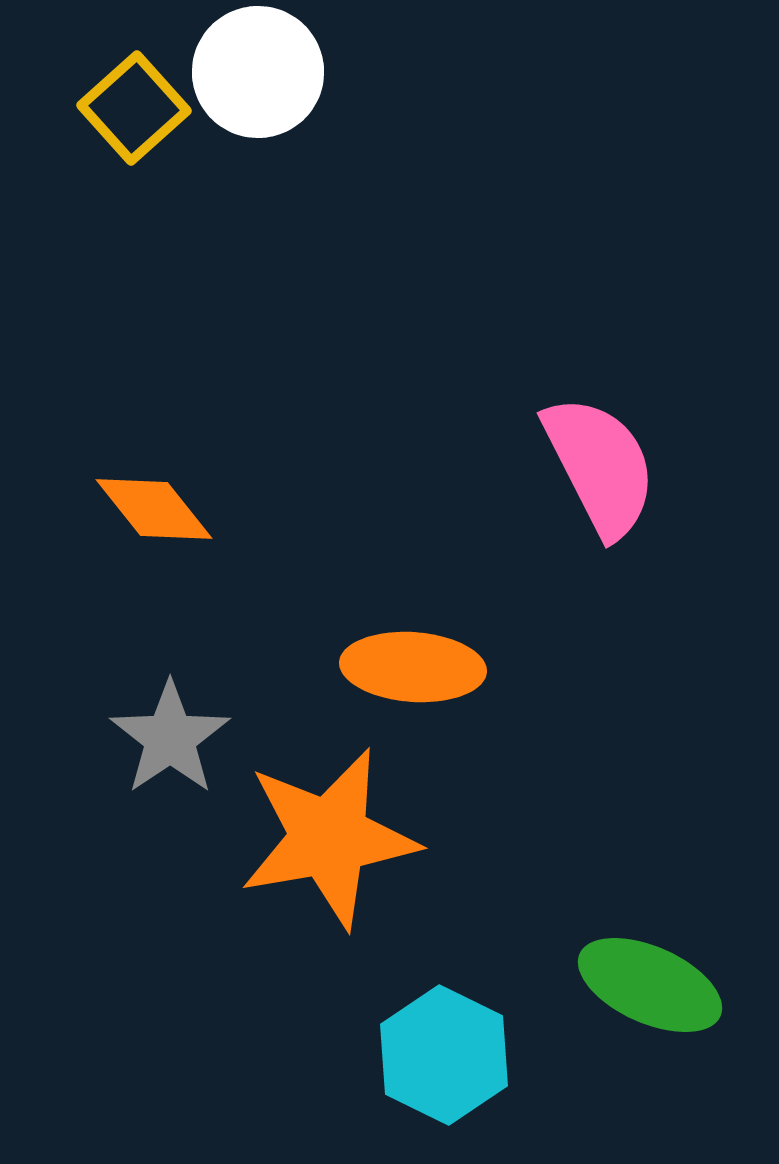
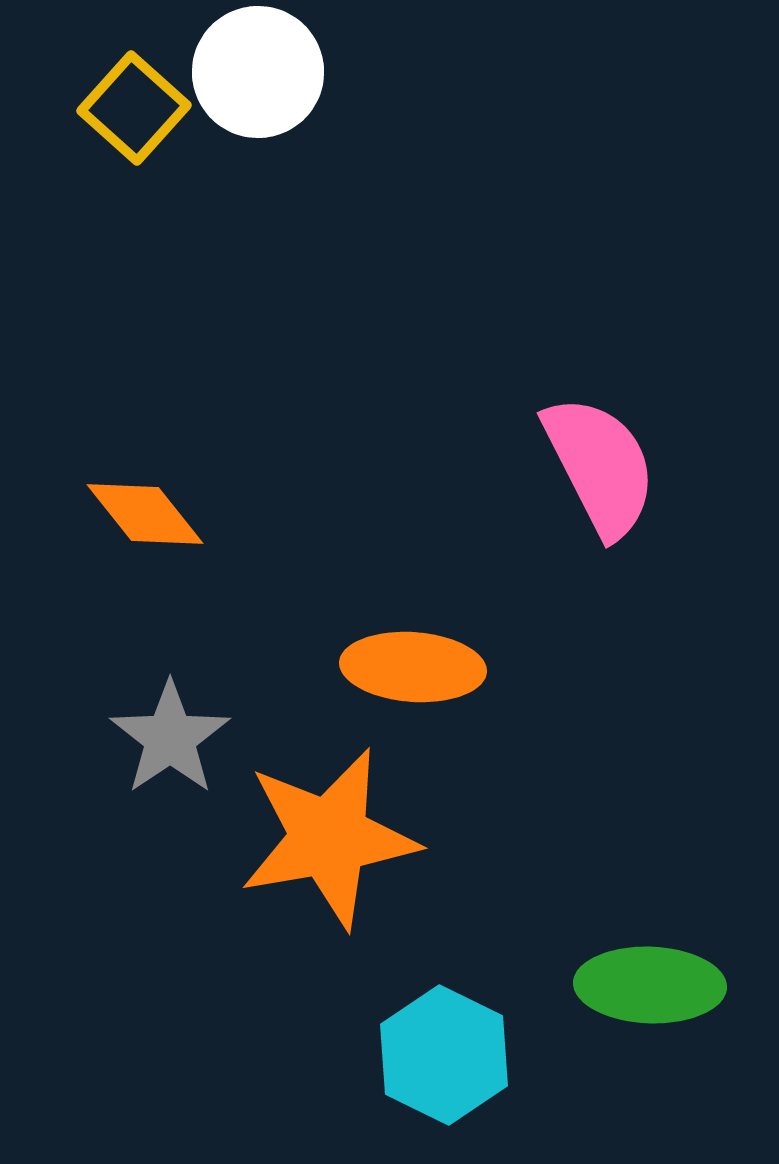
yellow square: rotated 6 degrees counterclockwise
orange diamond: moved 9 px left, 5 px down
green ellipse: rotated 22 degrees counterclockwise
